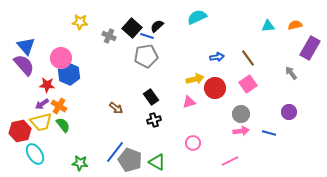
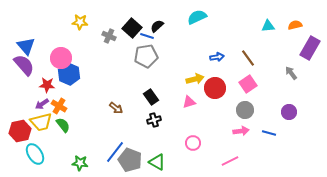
gray circle at (241, 114): moved 4 px right, 4 px up
